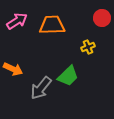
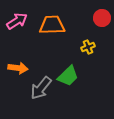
orange arrow: moved 5 px right, 1 px up; rotated 18 degrees counterclockwise
